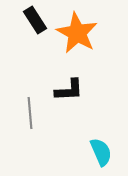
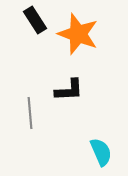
orange star: moved 1 px right, 1 px down; rotated 9 degrees counterclockwise
